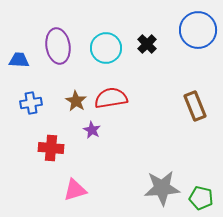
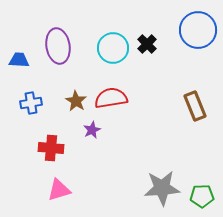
cyan circle: moved 7 px right
purple star: rotated 18 degrees clockwise
pink triangle: moved 16 px left
green pentagon: moved 1 px right, 2 px up; rotated 15 degrees counterclockwise
